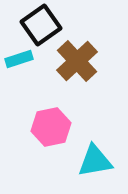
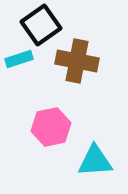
brown cross: rotated 36 degrees counterclockwise
cyan triangle: rotated 6 degrees clockwise
